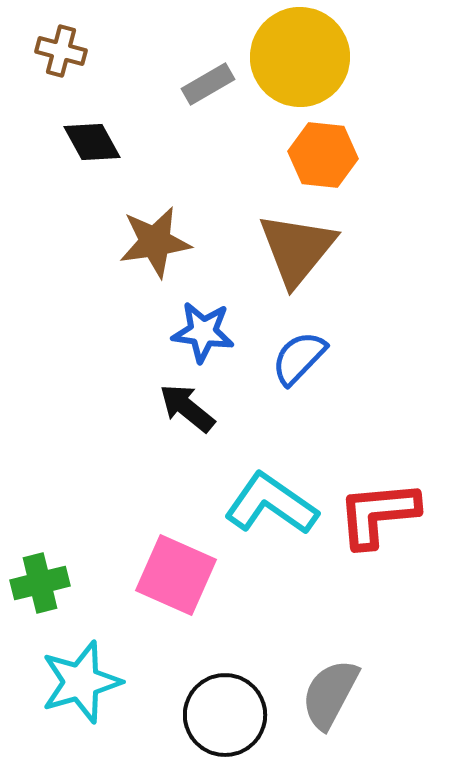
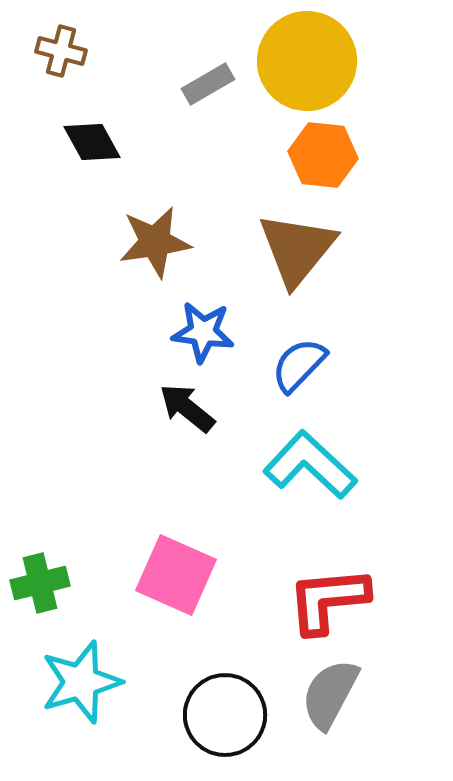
yellow circle: moved 7 px right, 4 px down
blue semicircle: moved 7 px down
cyan L-shape: moved 39 px right, 39 px up; rotated 8 degrees clockwise
red L-shape: moved 50 px left, 86 px down
